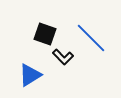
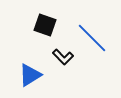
black square: moved 9 px up
blue line: moved 1 px right
